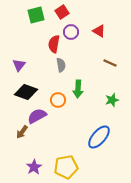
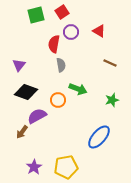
green arrow: rotated 72 degrees counterclockwise
